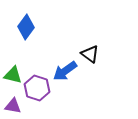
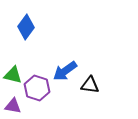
black triangle: moved 31 px down; rotated 30 degrees counterclockwise
